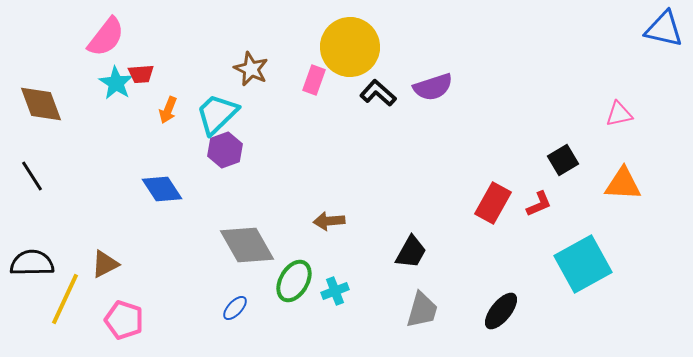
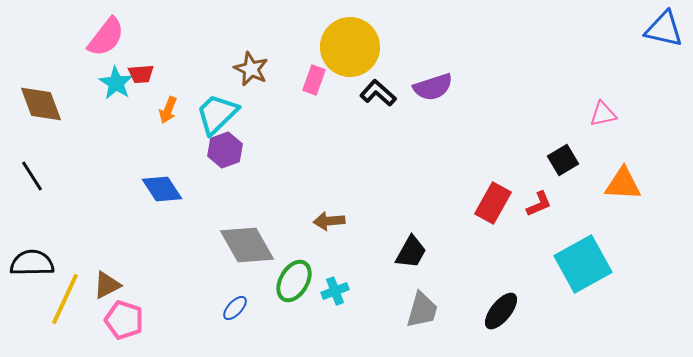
pink triangle: moved 16 px left
brown triangle: moved 2 px right, 21 px down
